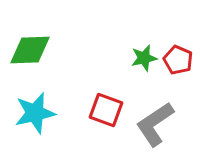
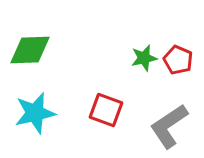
gray L-shape: moved 14 px right, 2 px down
